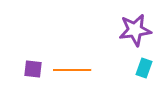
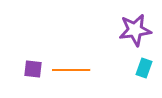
orange line: moved 1 px left
